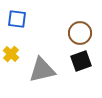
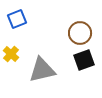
blue square: rotated 30 degrees counterclockwise
black square: moved 3 px right, 1 px up
